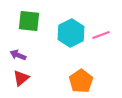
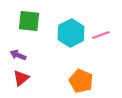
orange pentagon: rotated 15 degrees counterclockwise
